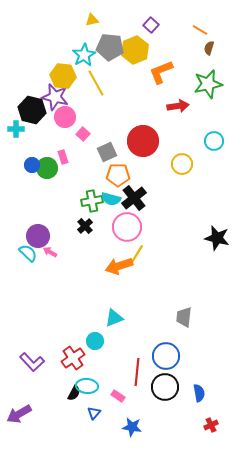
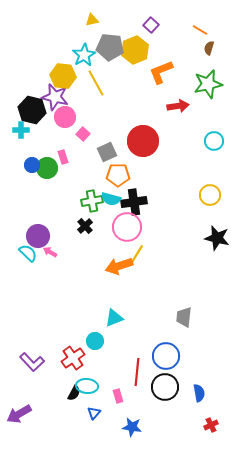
cyan cross at (16, 129): moved 5 px right, 1 px down
yellow circle at (182, 164): moved 28 px right, 31 px down
black cross at (134, 198): moved 4 px down; rotated 30 degrees clockwise
pink rectangle at (118, 396): rotated 40 degrees clockwise
